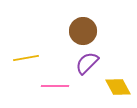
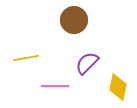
brown circle: moved 9 px left, 11 px up
yellow diamond: rotated 40 degrees clockwise
